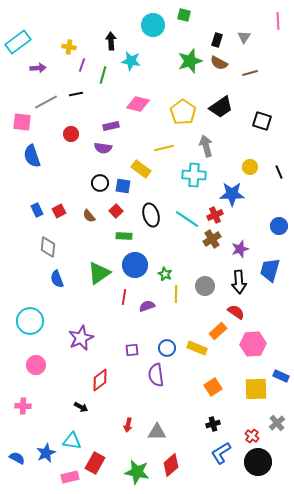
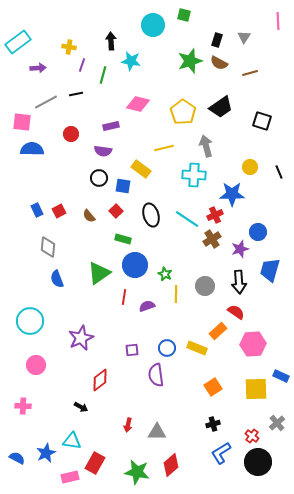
purple semicircle at (103, 148): moved 3 px down
blue semicircle at (32, 156): moved 7 px up; rotated 110 degrees clockwise
black circle at (100, 183): moved 1 px left, 5 px up
blue circle at (279, 226): moved 21 px left, 6 px down
green rectangle at (124, 236): moved 1 px left, 3 px down; rotated 14 degrees clockwise
